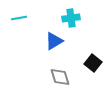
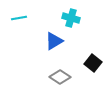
cyan cross: rotated 24 degrees clockwise
gray diamond: rotated 40 degrees counterclockwise
